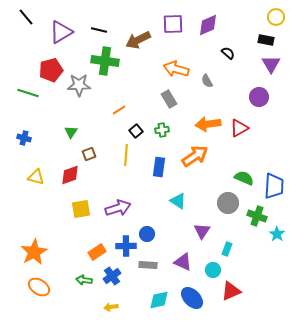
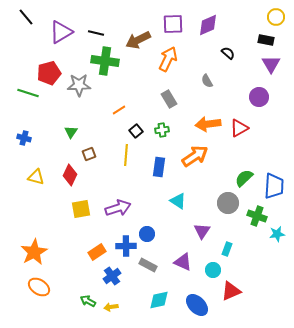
black line at (99, 30): moved 3 px left, 3 px down
orange arrow at (176, 69): moved 8 px left, 10 px up; rotated 100 degrees clockwise
red pentagon at (51, 70): moved 2 px left, 3 px down
red diamond at (70, 175): rotated 45 degrees counterclockwise
green semicircle at (244, 178): rotated 66 degrees counterclockwise
cyan star at (277, 234): rotated 28 degrees clockwise
gray rectangle at (148, 265): rotated 24 degrees clockwise
green arrow at (84, 280): moved 4 px right, 21 px down; rotated 21 degrees clockwise
blue ellipse at (192, 298): moved 5 px right, 7 px down
